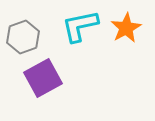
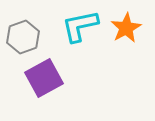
purple square: moved 1 px right
